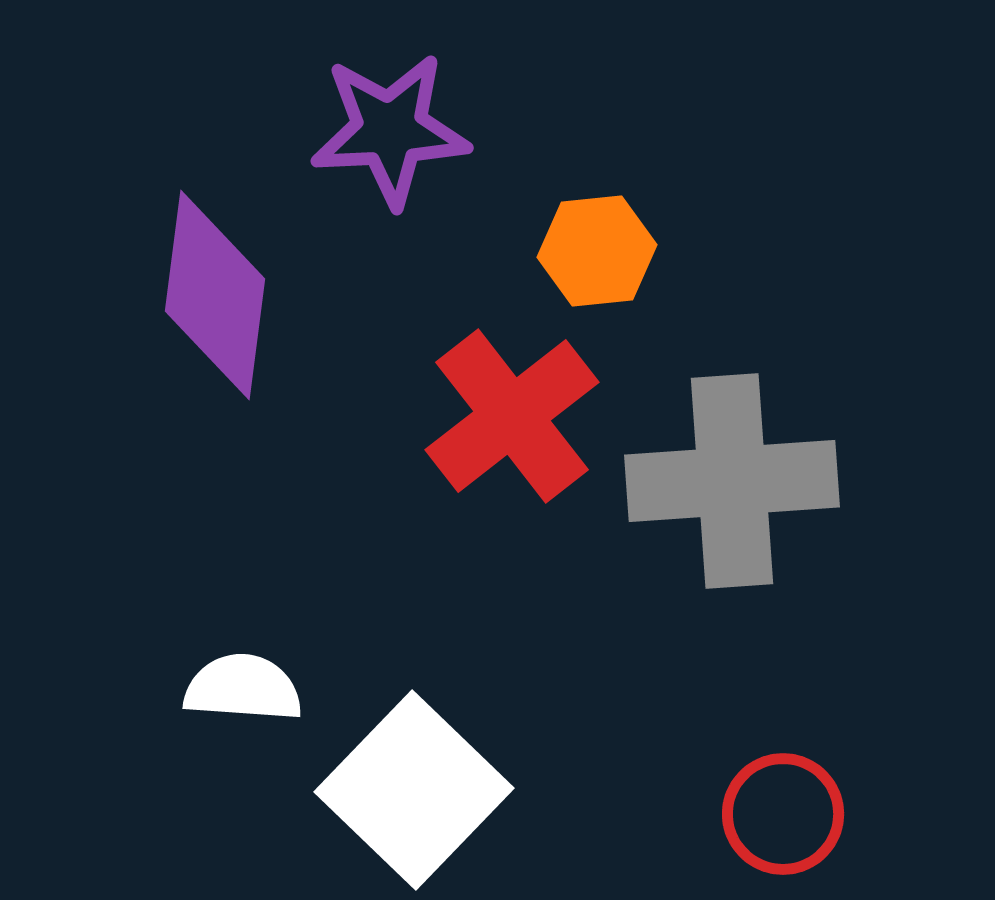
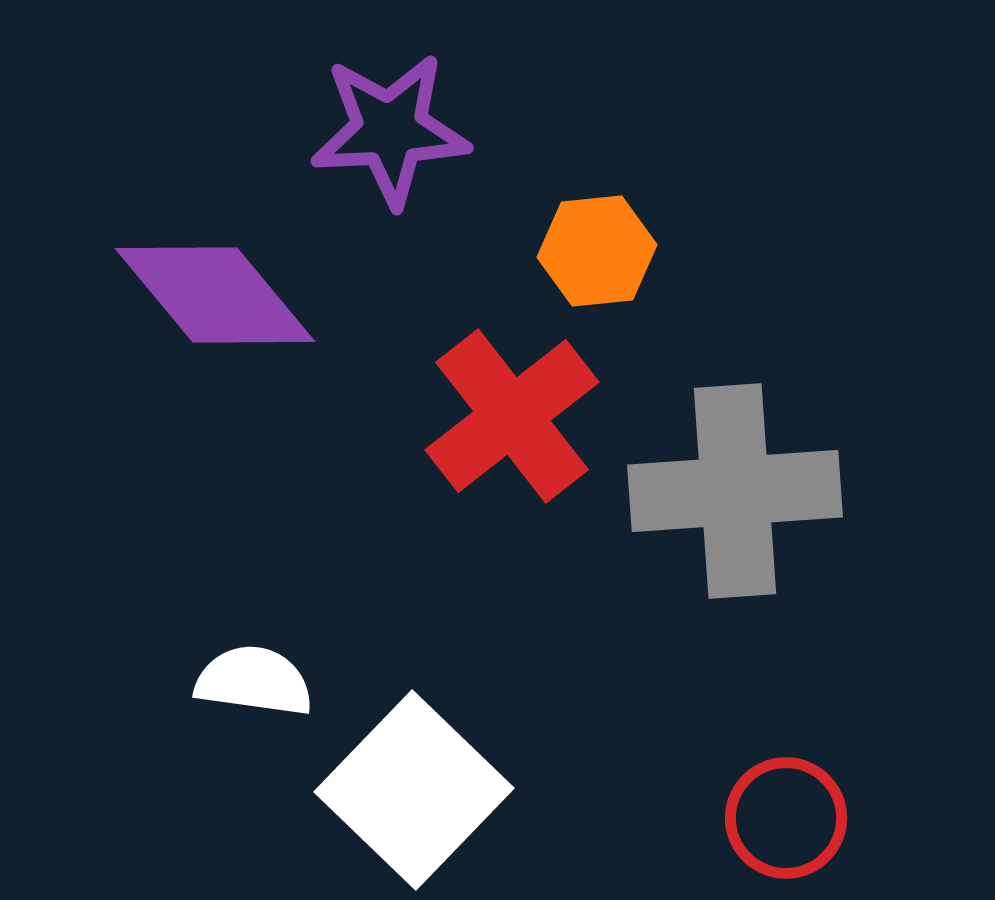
purple diamond: rotated 47 degrees counterclockwise
gray cross: moved 3 px right, 10 px down
white semicircle: moved 11 px right, 7 px up; rotated 4 degrees clockwise
red circle: moved 3 px right, 4 px down
